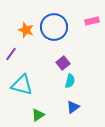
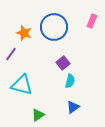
pink rectangle: rotated 56 degrees counterclockwise
orange star: moved 2 px left, 3 px down
